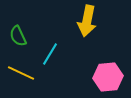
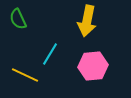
green semicircle: moved 17 px up
yellow line: moved 4 px right, 2 px down
pink hexagon: moved 15 px left, 11 px up
